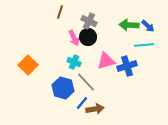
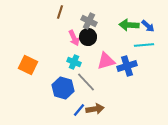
orange square: rotated 18 degrees counterclockwise
blue line: moved 3 px left, 7 px down
